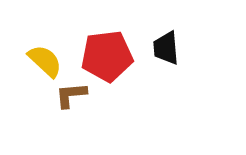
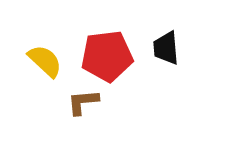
brown L-shape: moved 12 px right, 7 px down
